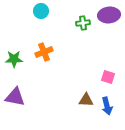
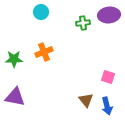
cyan circle: moved 1 px down
brown triangle: rotated 49 degrees clockwise
